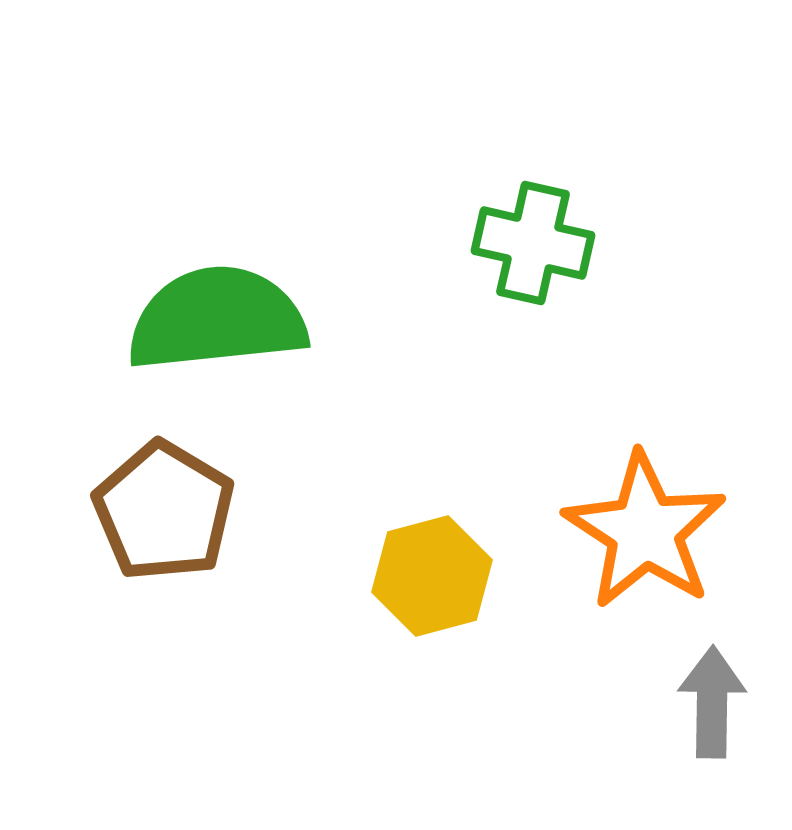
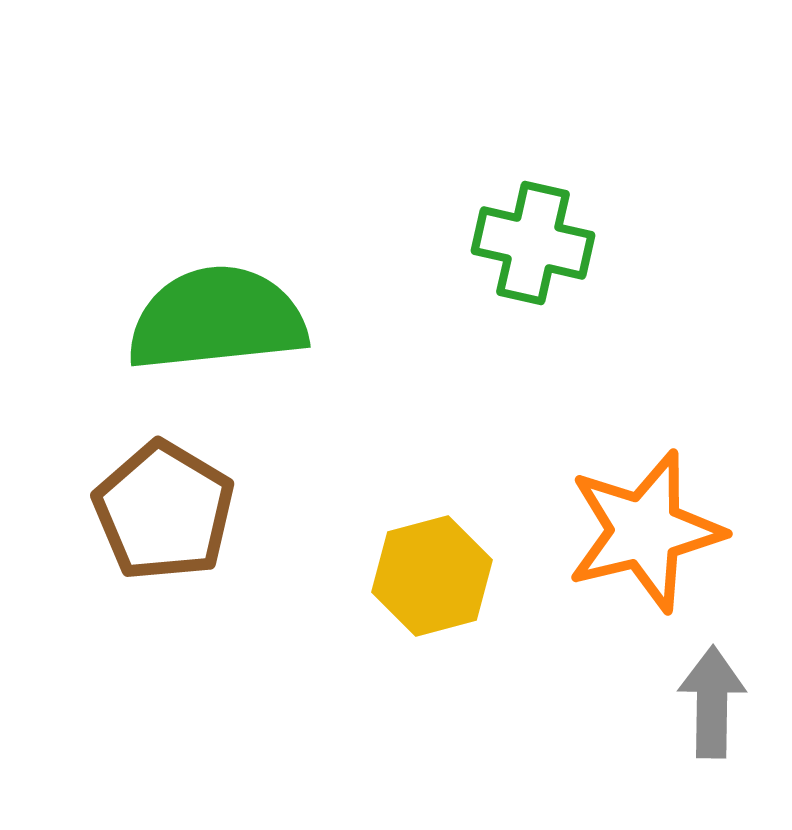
orange star: rotated 25 degrees clockwise
